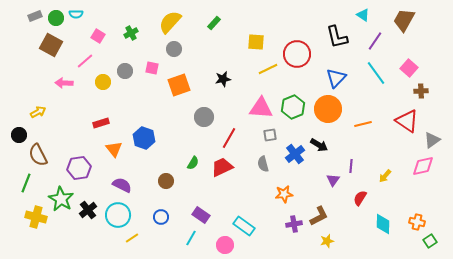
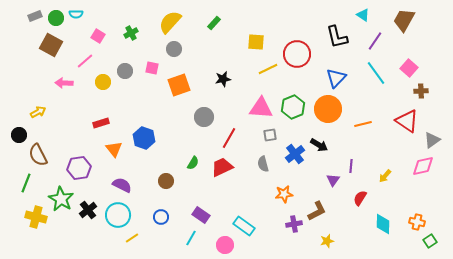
brown L-shape at (319, 216): moved 2 px left, 5 px up
